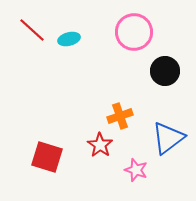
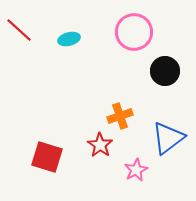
red line: moved 13 px left
pink star: rotated 25 degrees clockwise
